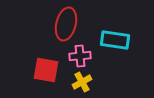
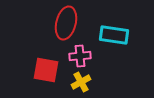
red ellipse: moved 1 px up
cyan rectangle: moved 1 px left, 5 px up
yellow cross: moved 1 px left
